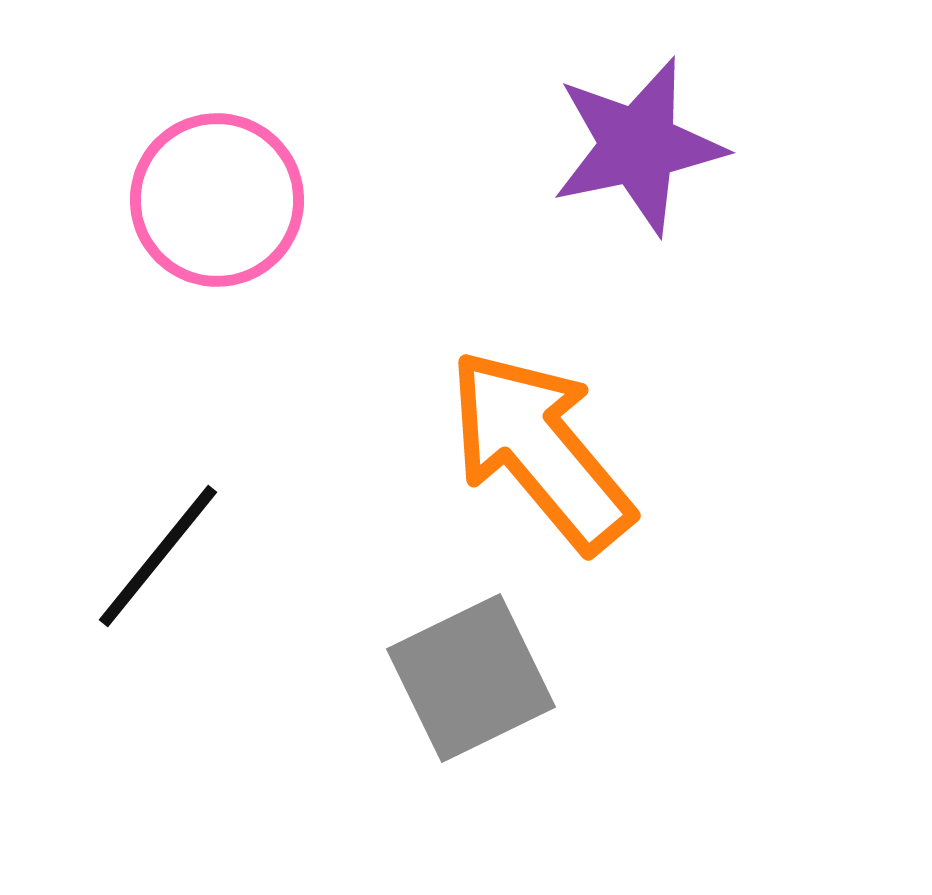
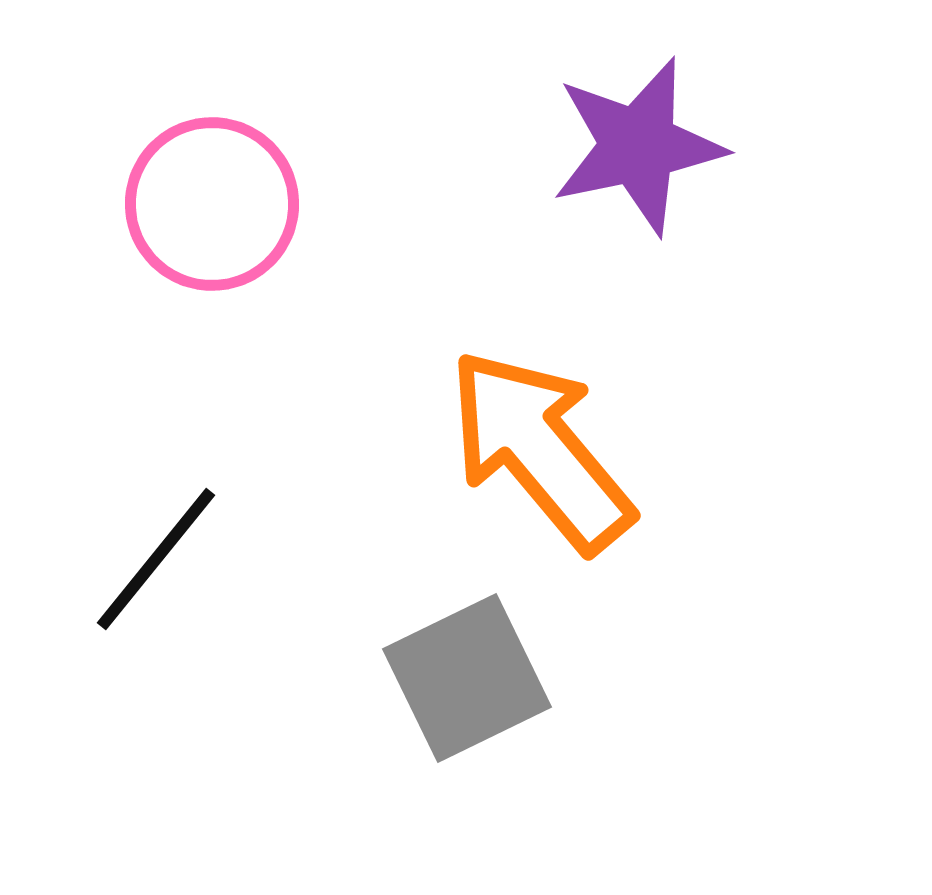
pink circle: moved 5 px left, 4 px down
black line: moved 2 px left, 3 px down
gray square: moved 4 px left
